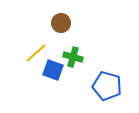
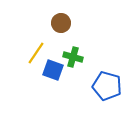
yellow line: rotated 15 degrees counterclockwise
